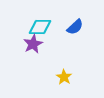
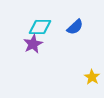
yellow star: moved 28 px right
